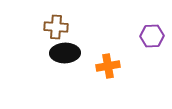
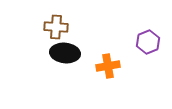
purple hexagon: moved 4 px left, 6 px down; rotated 20 degrees counterclockwise
black ellipse: rotated 8 degrees clockwise
